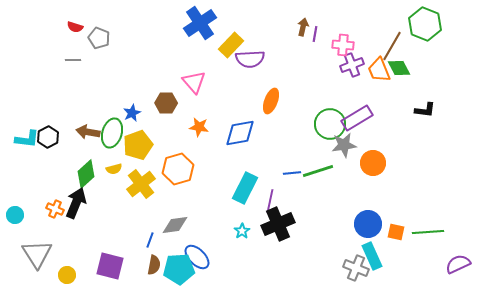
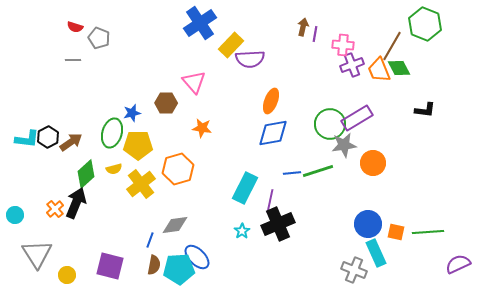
blue star at (132, 113): rotated 12 degrees clockwise
orange star at (199, 127): moved 3 px right, 1 px down
brown arrow at (88, 132): moved 17 px left, 10 px down; rotated 135 degrees clockwise
blue diamond at (240, 133): moved 33 px right
yellow pentagon at (138, 145): rotated 20 degrees clockwise
orange cross at (55, 209): rotated 24 degrees clockwise
cyan rectangle at (372, 256): moved 4 px right, 3 px up
gray cross at (356, 268): moved 2 px left, 2 px down
